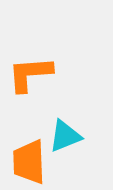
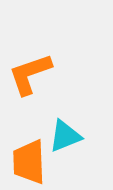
orange L-shape: rotated 15 degrees counterclockwise
